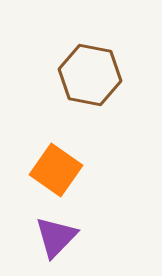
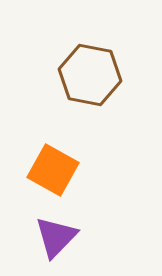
orange square: moved 3 px left; rotated 6 degrees counterclockwise
